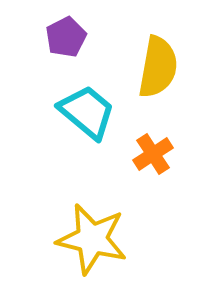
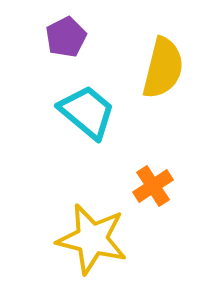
yellow semicircle: moved 5 px right, 1 px down; rotated 4 degrees clockwise
orange cross: moved 32 px down
